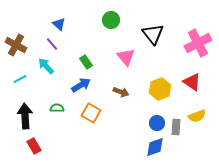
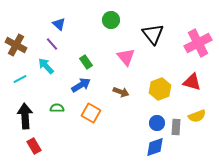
red triangle: rotated 18 degrees counterclockwise
